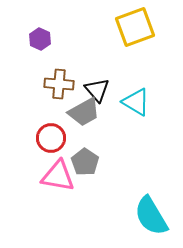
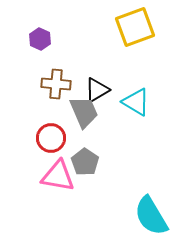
brown cross: moved 3 px left
black triangle: rotated 40 degrees clockwise
gray trapezoid: rotated 84 degrees counterclockwise
